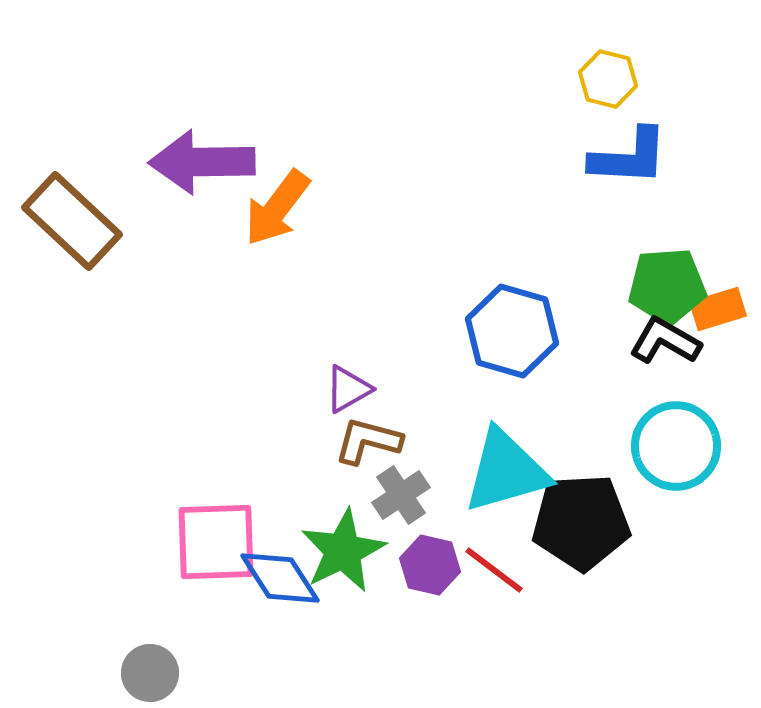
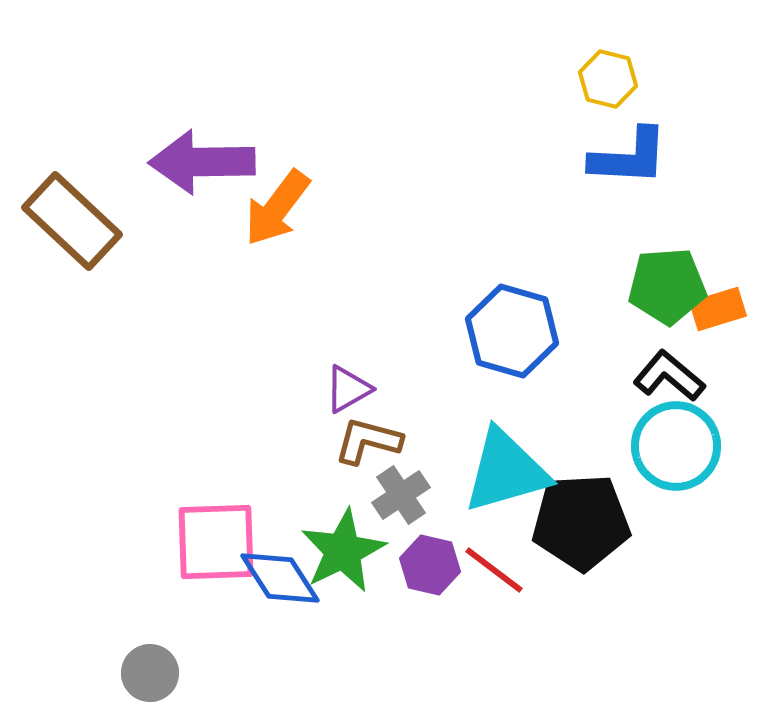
black L-shape: moved 4 px right, 35 px down; rotated 10 degrees clockwise
